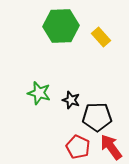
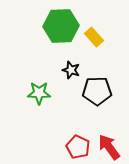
yellow rectangle: moved 7 px left
green star: rotated 15 degrees counterclockwise
black star: moved 30 px up
black pentagon: moved 26 px up
red arrow: moved 2 px left
